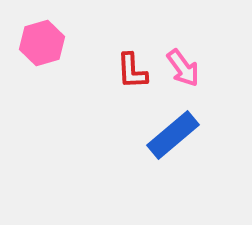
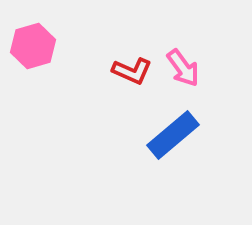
pink hexagon: moved 9 px left, 3 px down
red L-shape: rotated 63 degrees counterclockwise
